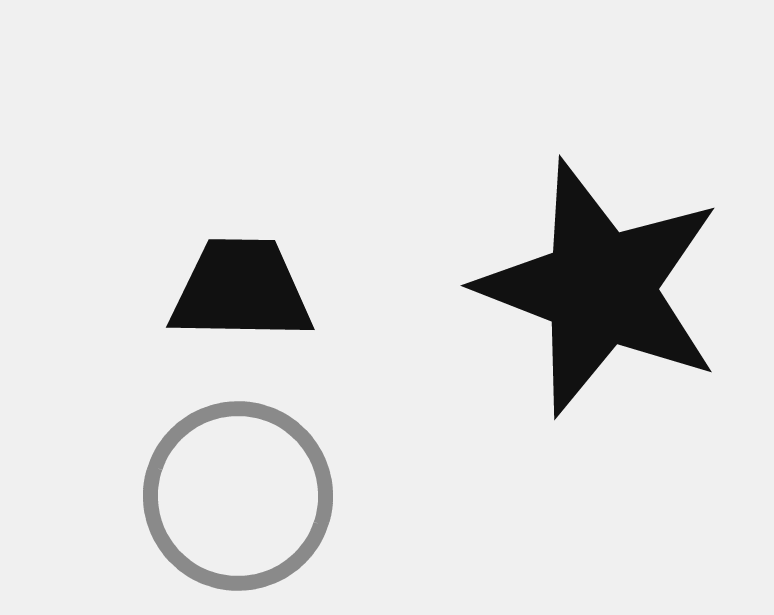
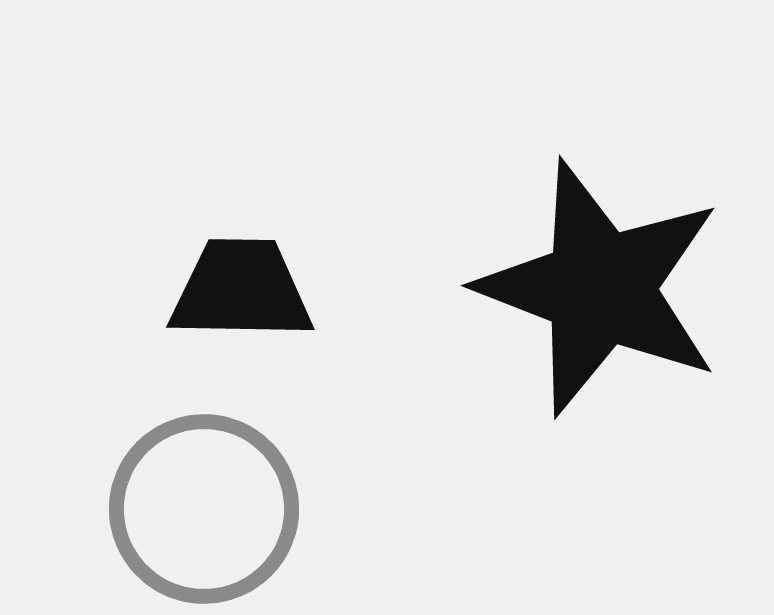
gray circle: moved 34 px left, 13 px down
